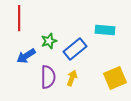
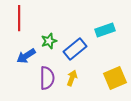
cyan rectangle: rotated 24 degrees counterclockwise
purple semicircle: moved 1 px left, 1 px down
